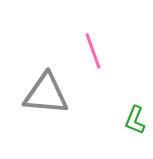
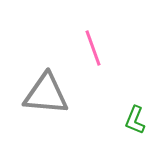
pink line: moved 3 px up
